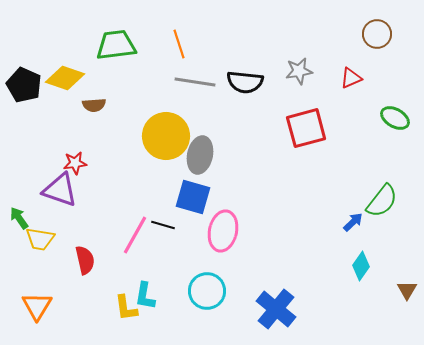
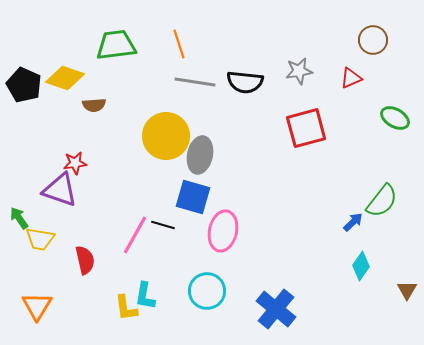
brown circle: moved 4 px left, 6 px down
